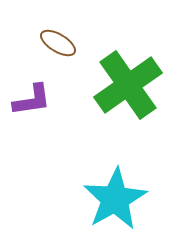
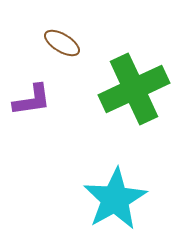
brown ellipse: moved 4 px right
green cross: moved 6 px right, 4 px down; rotated 10 degrees clockwise
